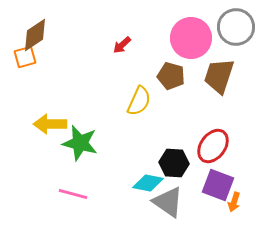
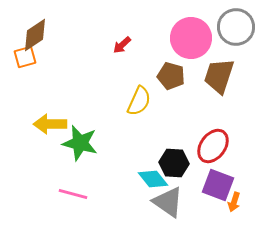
cyan diamond: moved 5 px right, 4 px up; rotated 40 degrees clockwise
